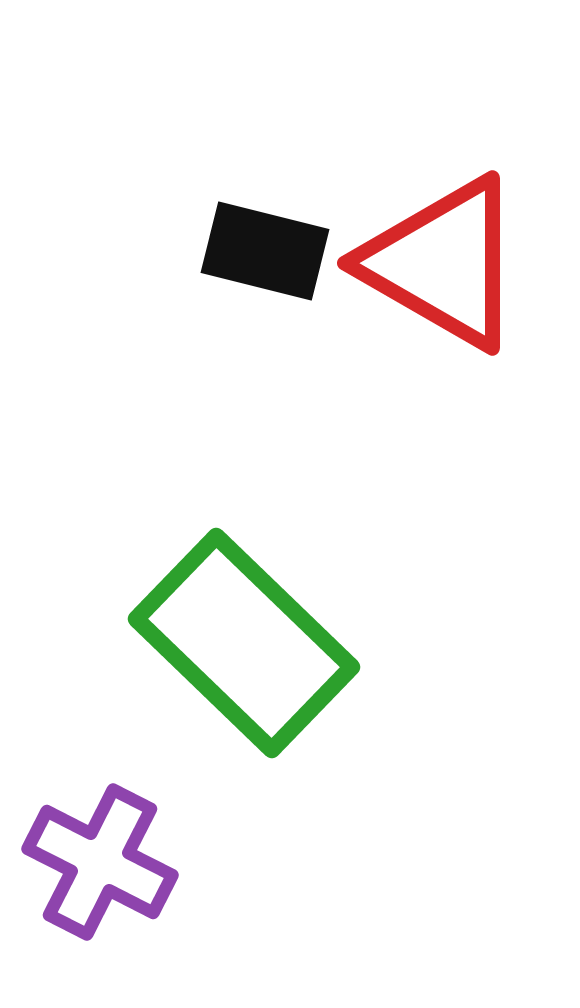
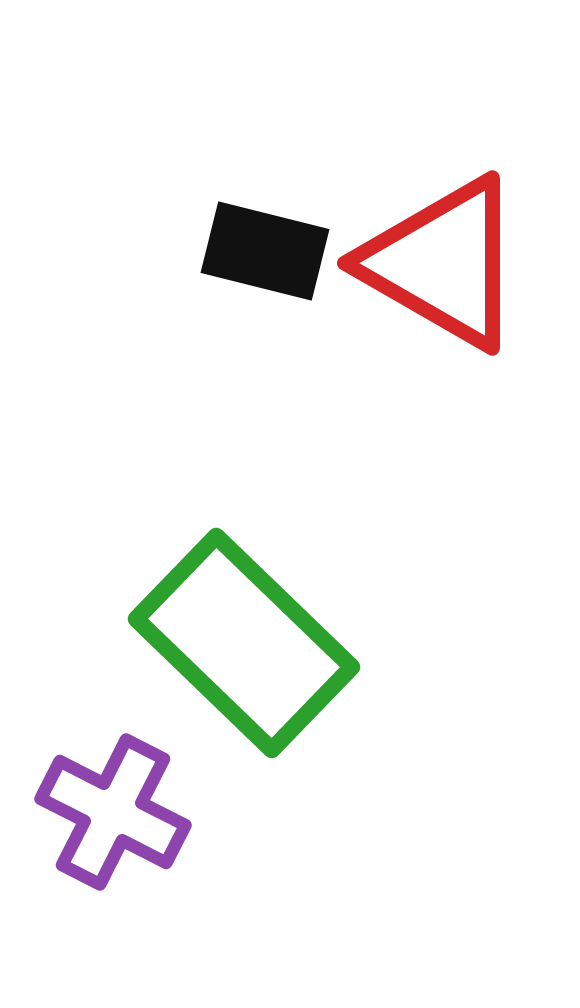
purple cross: moved 13 px right, 50 px up
